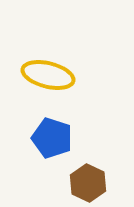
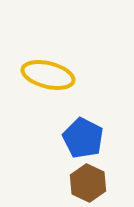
blue pentagon: moved 31 px right; rotated 9 degrees clockwise
